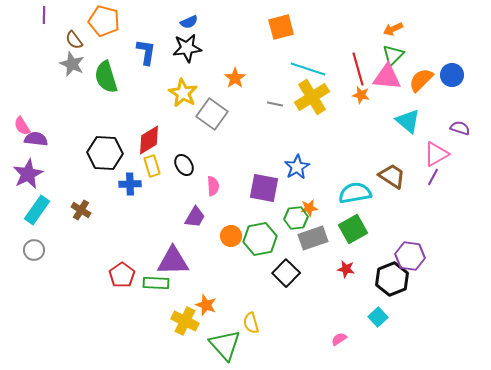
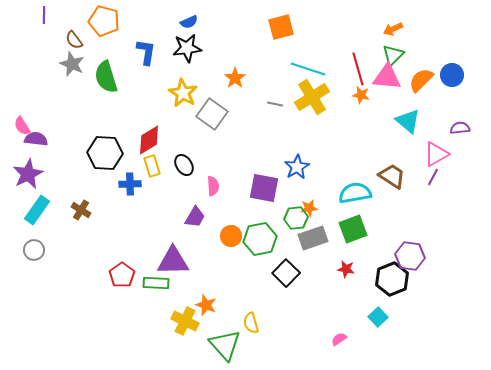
purple semicircle at (460, 128): rotated 24 degrees counterclockwise
green square at (353, 229): rotated 8 degrees clockwise
